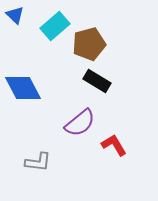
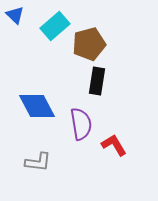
black rectangle: rotated 68 degrees clockwise
blue diamond: moved 14 px right, 18 px down
purple semicircle: moved 1 px right, 1 px down; rotated 60 degrees counterclockwise
